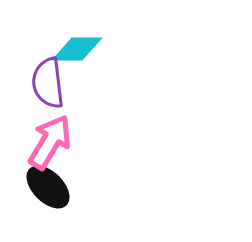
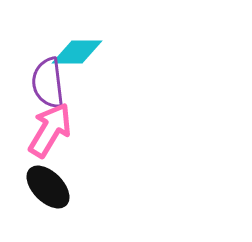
cyan diamond: moved 3 px down
pink arrow: moved 12 px up
